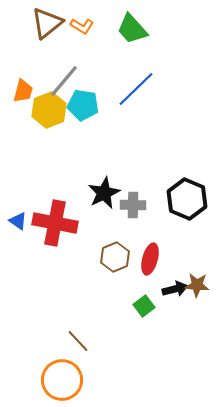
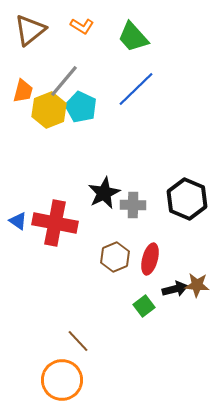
brown triangle: moved 17 px left, 7 px down
green trapezoid: moved 1 px right, 8 px down
cyan pentagon: moved 2 px left, 2 px down; rotated 16 degrees clockwise
